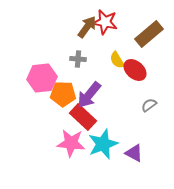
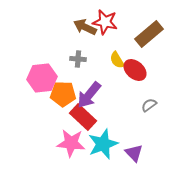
brown arrow: moved 2 px left; rotated 100 degrees counterclockwise
purple triangle: rotated 18 degrees clockwise
